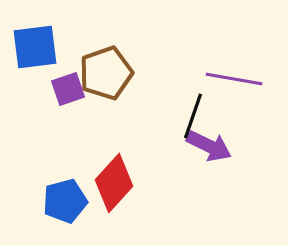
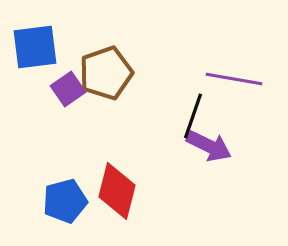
purple square: rotated 16 degrees counterclockwise
red diamond: moved 3 px right, 8 px down; rotated 28 degrees counterclockwise
